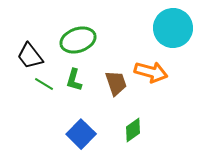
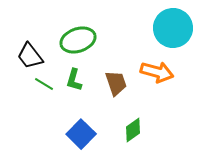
orange arrow: moved 6 px right
